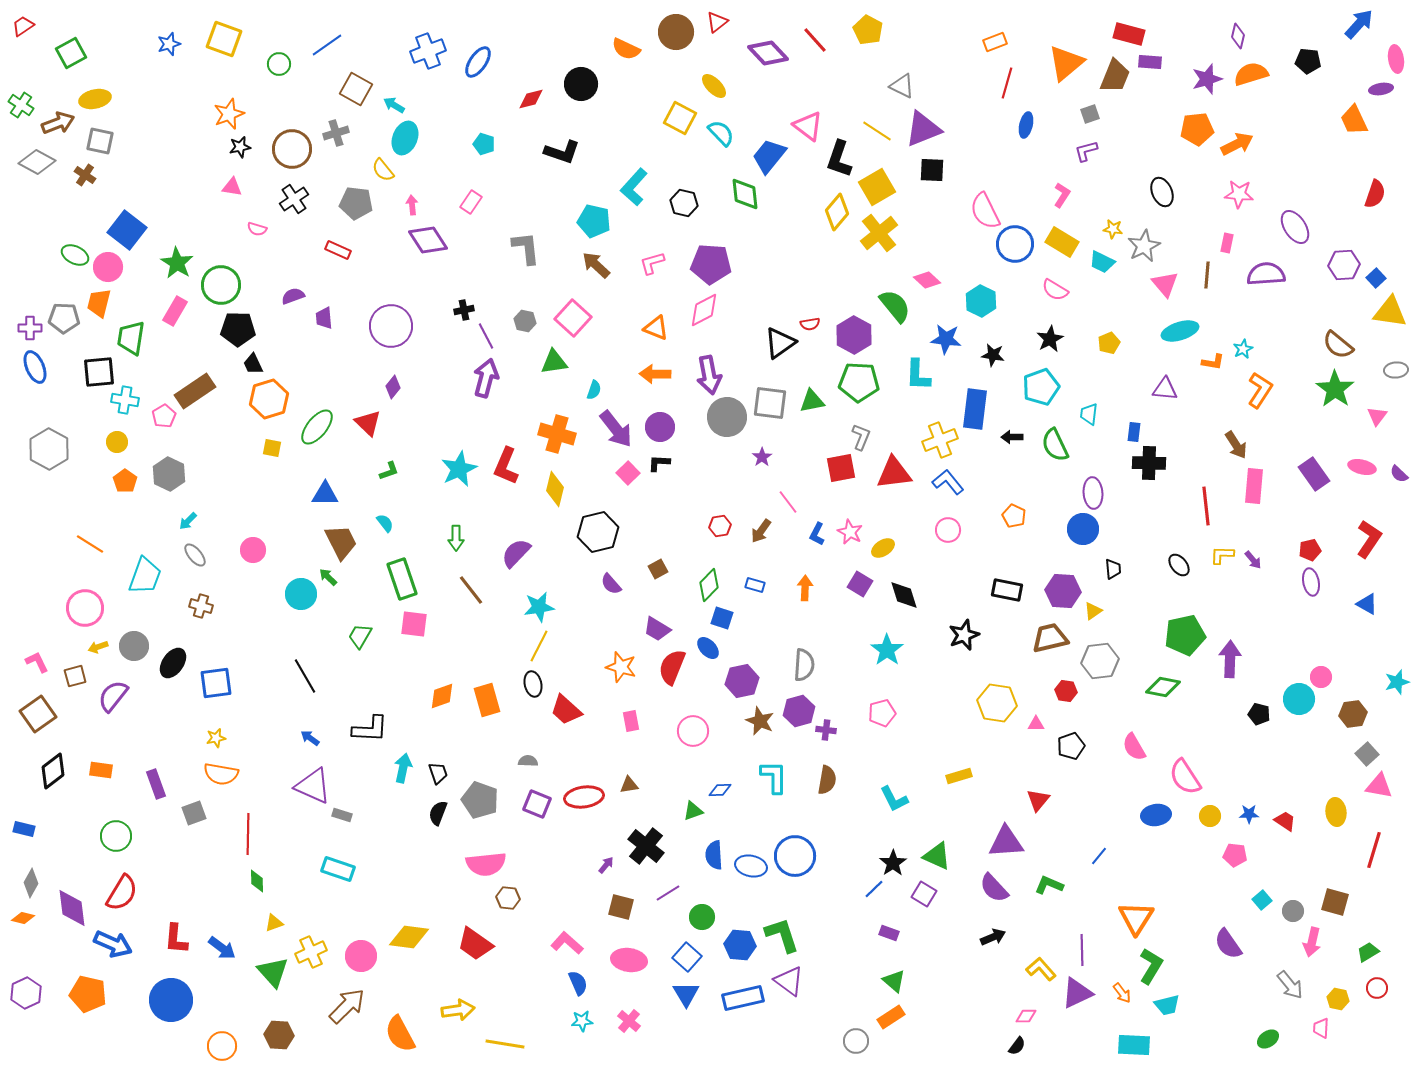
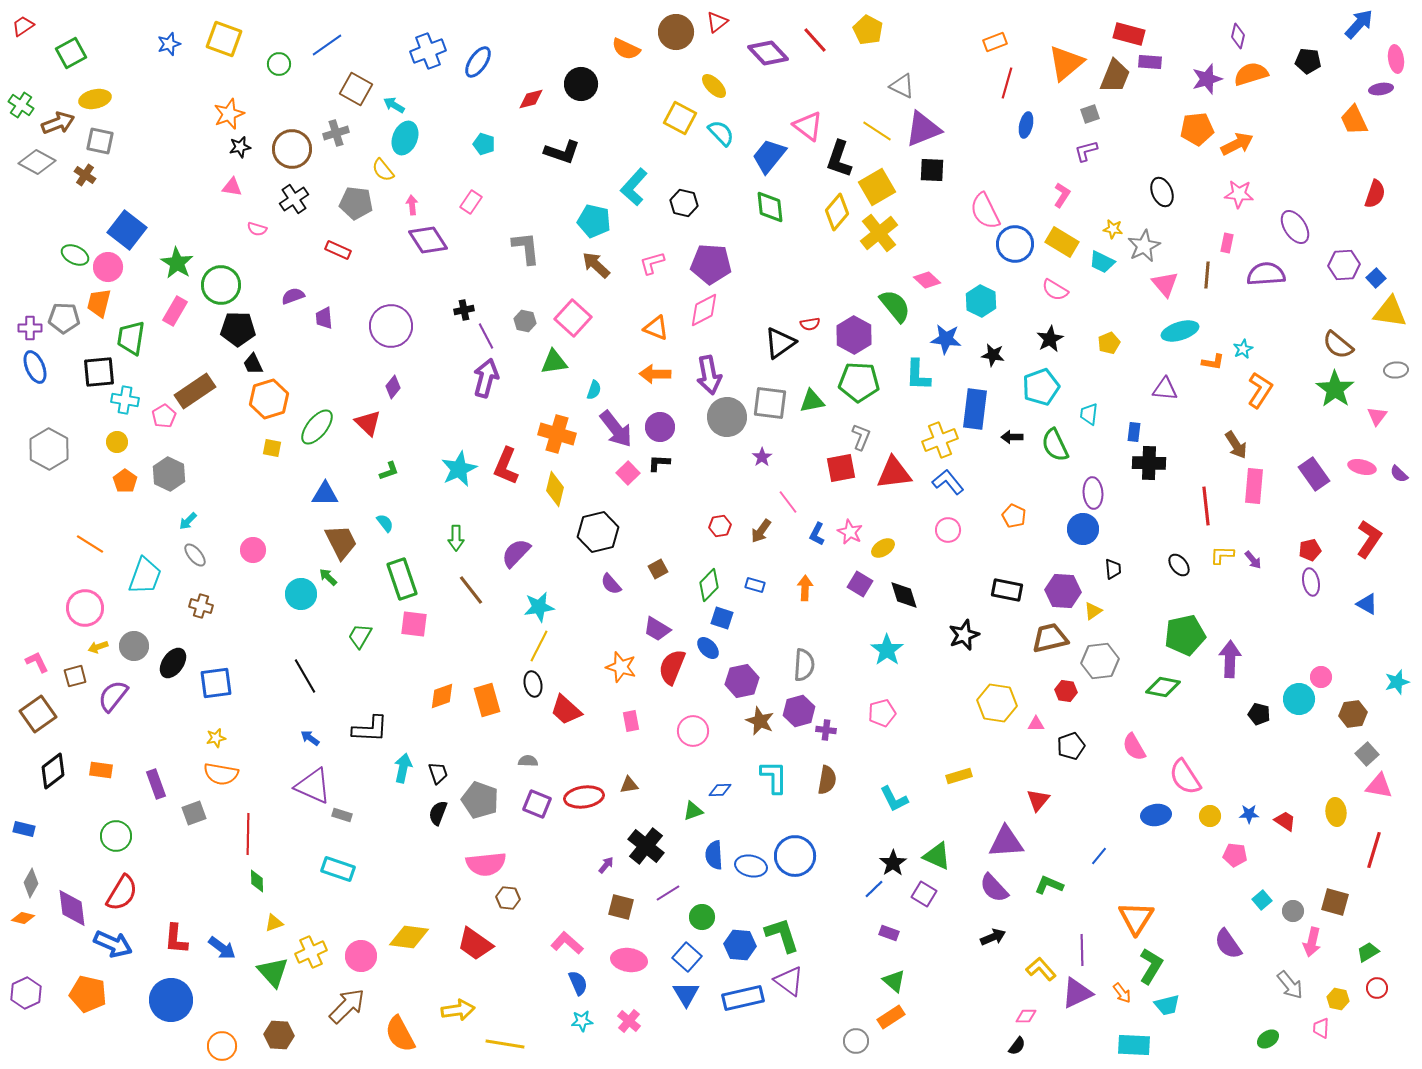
green diamond at (745, 194): moved 25 px right, 13 px down
